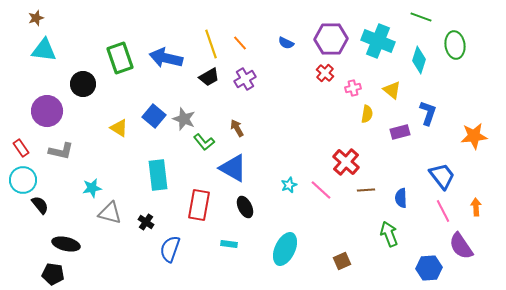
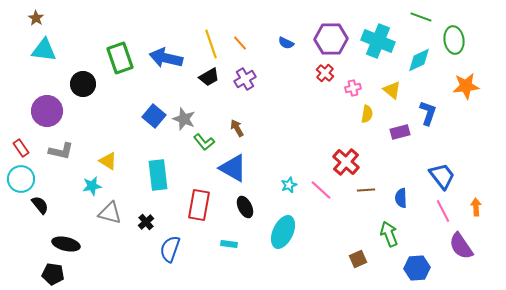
brown star at (36, 18): rotated 21 degrees counterclockwise
green ellipse at (455, 45): moved 1 px left, 5 px up
cyan diamond at (419, 60): rotated 48 degrees clockwise
yellow triangle at (119, 128): moved 11 px left, 33 px down
orange star at (474, 136): moved 8 px left, 50 px up
cyan circle at (23, 180): moved 2 px left, 1 px up
cyan star at (92, 188): moved 2 px up
black cross at (146, 222): rotated 14 degrees clockwise
cyan ellipse at (285, 249): moved 2 px left, 17 px up
brown square at (342, 261): moved 16 px right, 2 px up
blue hexagon at (429, 268): moved 12 px left
